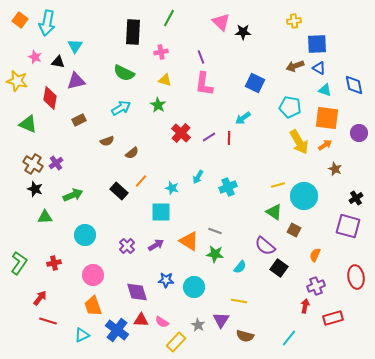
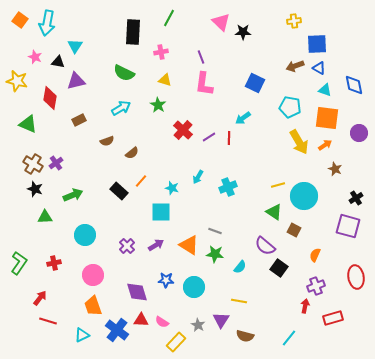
red cross at (181, 133): moved 2 px right, 3 px up
orange triangle at (189, 241): moved 4 px down
